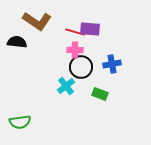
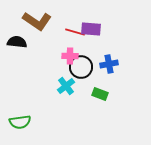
purple rectangle: moved 1 px right
pink cross: moved 5 px left, 6 px down
blue cross: moved 3 px left
